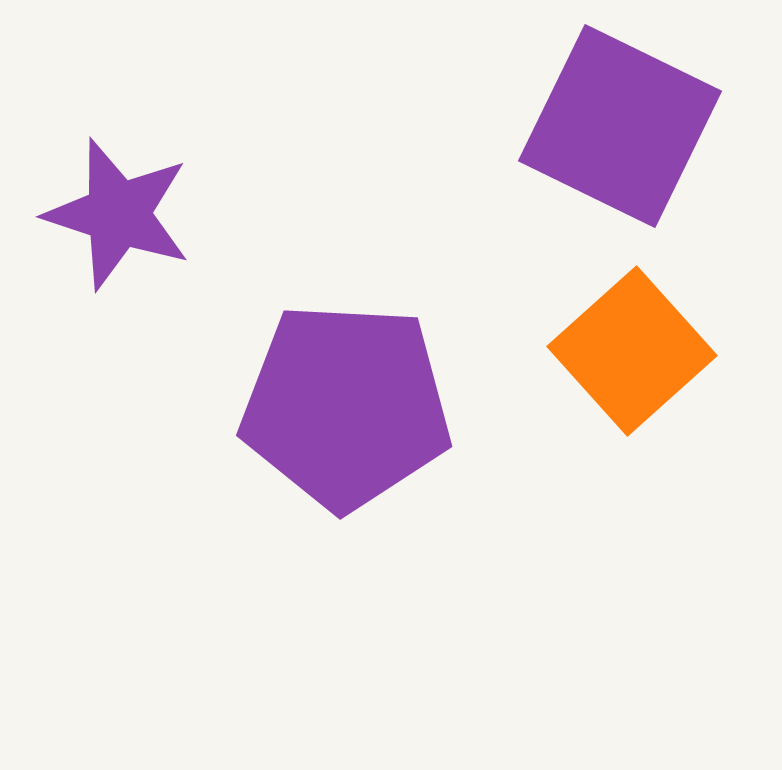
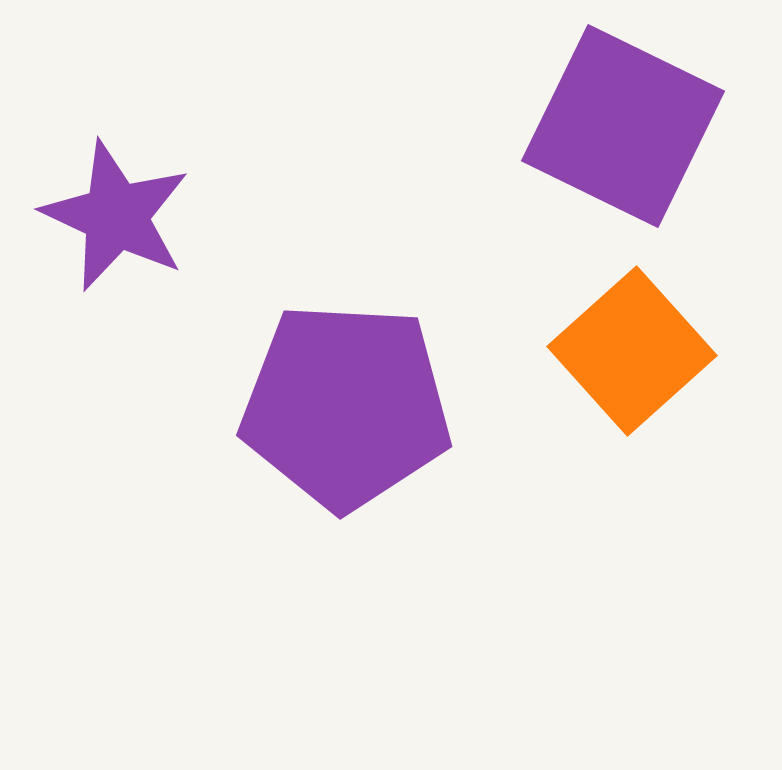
purple square: moved 3 px right
purple star: moved 2 px left, 2 px down; rotated 7 degrees clockwise
